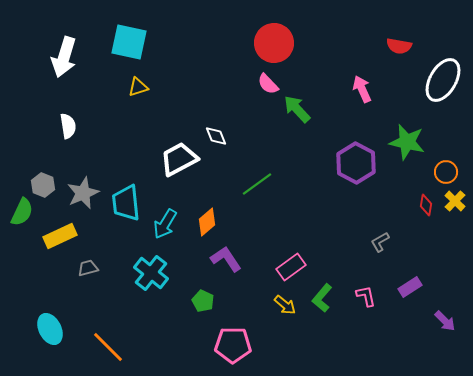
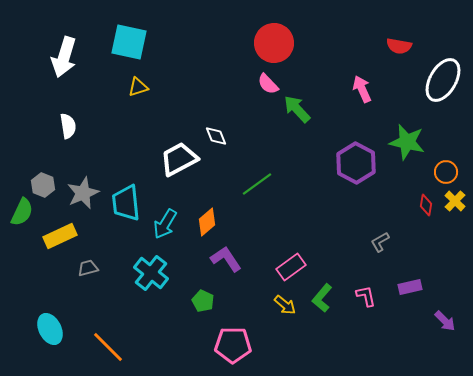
purple rectangle: rotated 20 degrees clockwise
